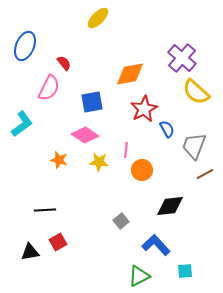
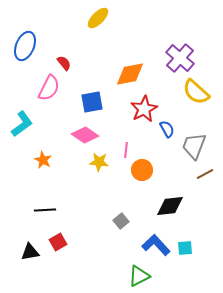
purple cross: moved 2 px left
orange star: moved 16 px left; rotated 12 degrees clockwise
cyan square: moved 23 px up
